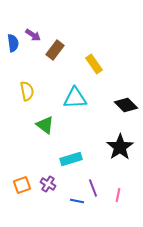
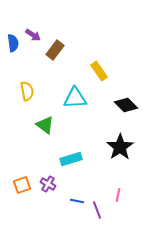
yellow rectangle: moved 5 px right, 7 px down
purple line: moved 4 px right, 22 px down
